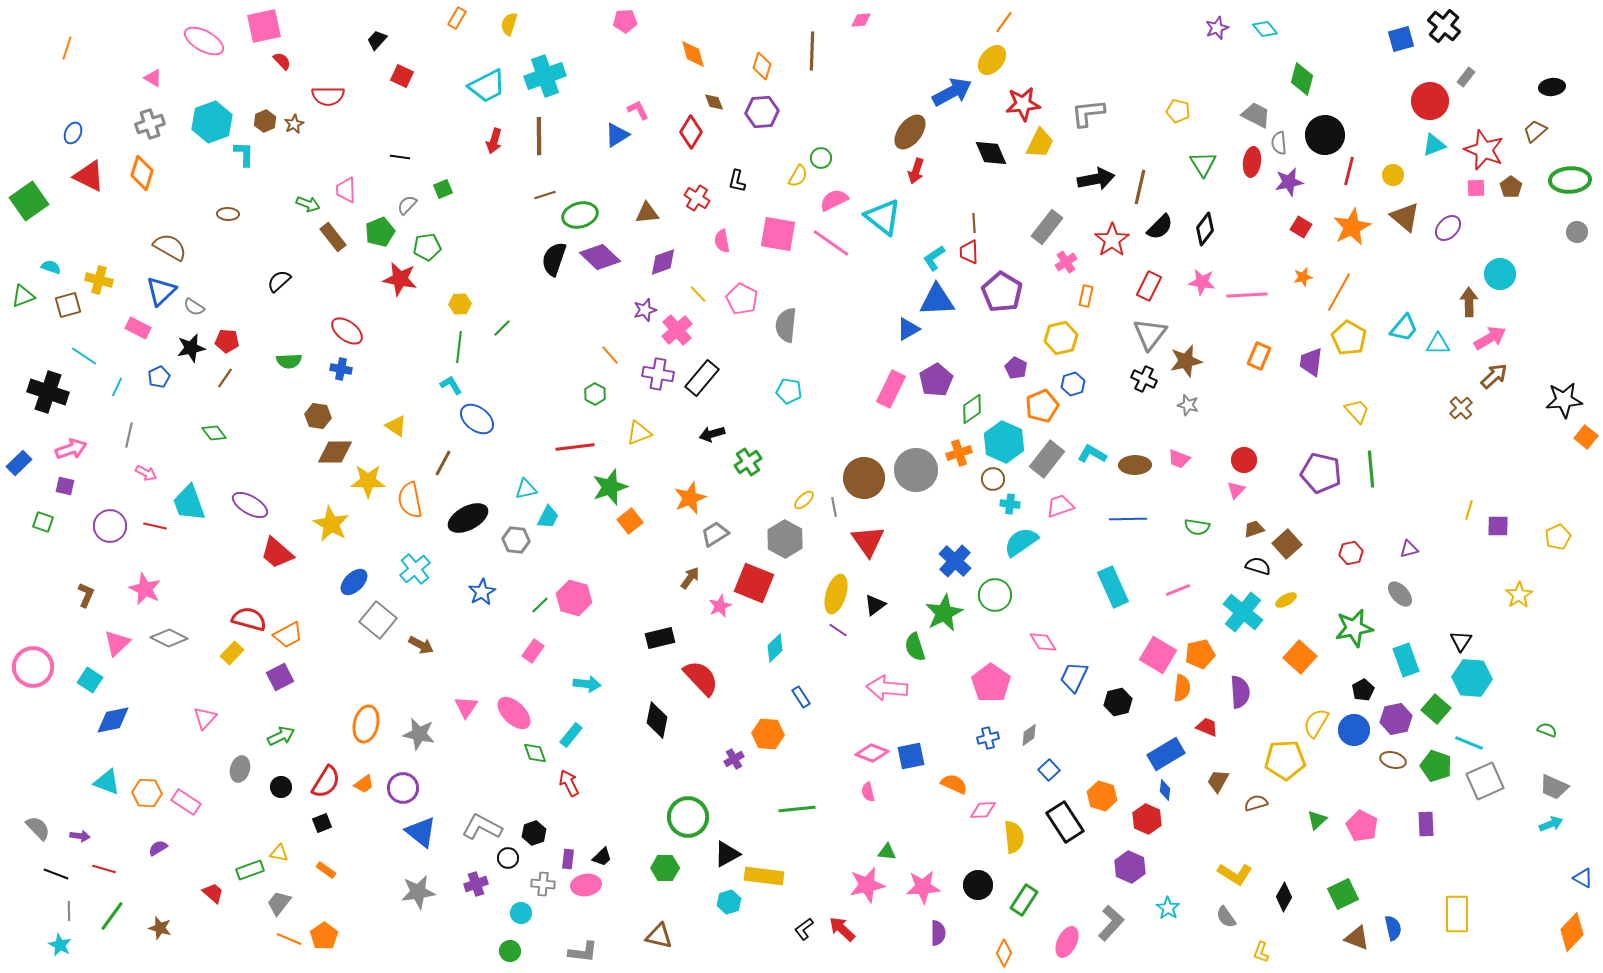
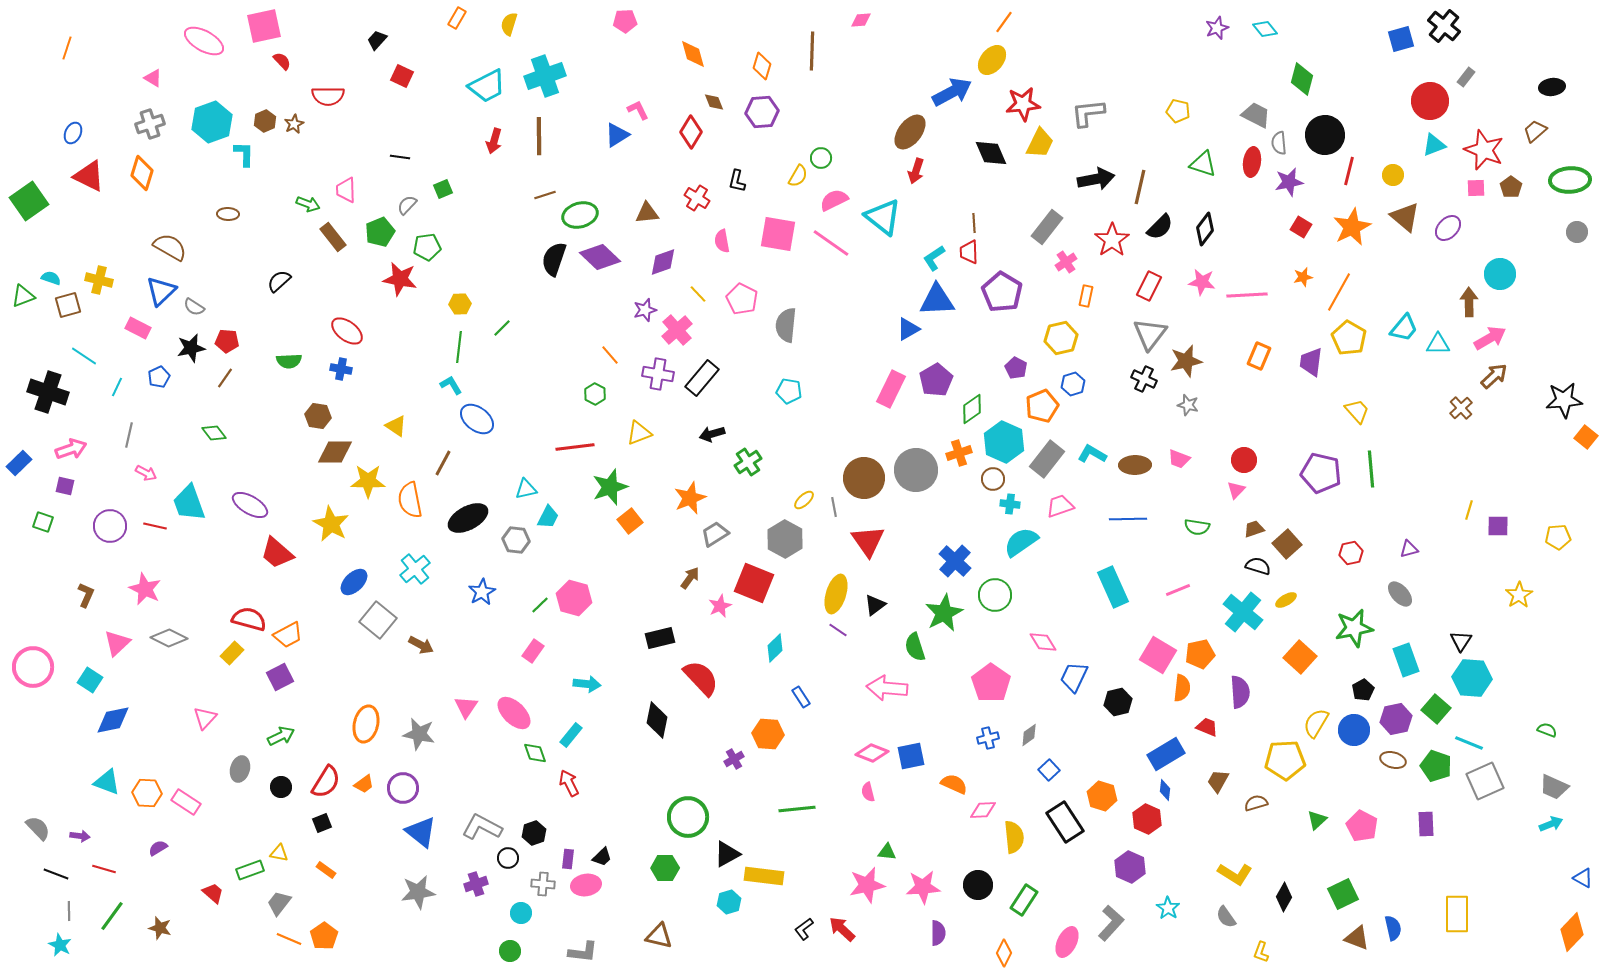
green triangle at (1203, 164): rotated 40 degrees counterclockwise
cyan semicircle at (51, 267): moved 11 px down
yellow pentagon at (1558, 537): rotated 20 degrees clockwise
